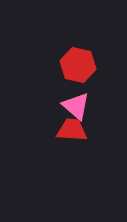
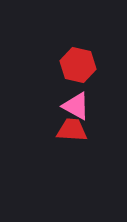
pink triangle: rotated 12 degrees counterclockwise
